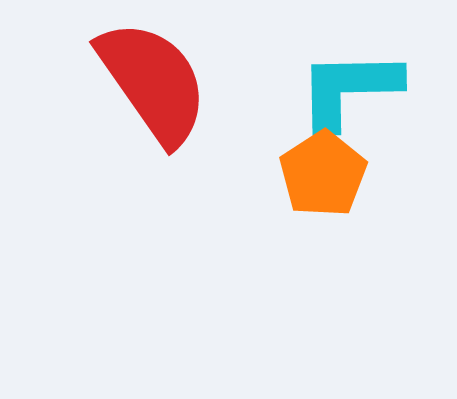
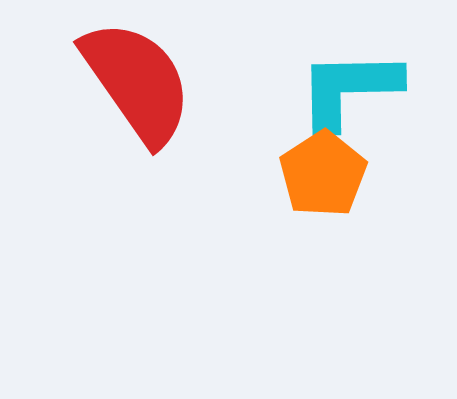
red semicircle: moved 16 px left
